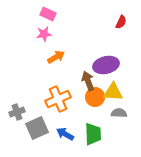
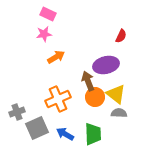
red semicircle: moved 14 px down
yellow triangle: moved 3 px right, 2 px down; rotated 35 degrees clockwise
